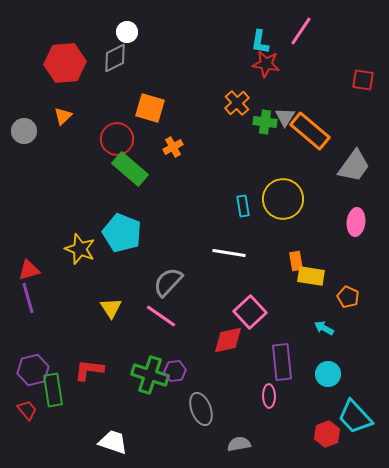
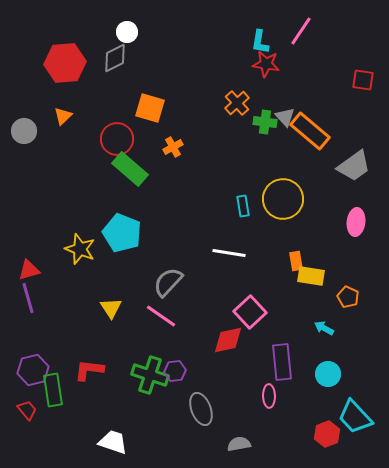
gray triangle at (285, 117): rotated 15 degrees counterclockwise
gray trapezoid at (354, 166): rotated 18 degrees clockwise
